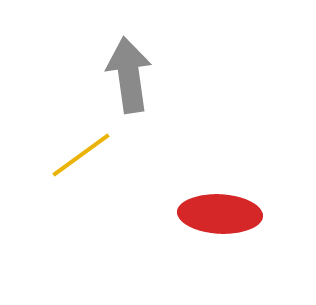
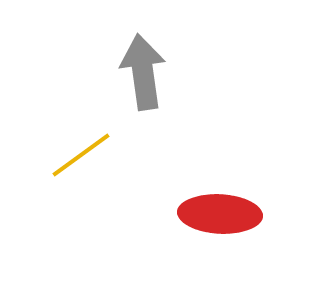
gray arrow: moved 14 px right, 3 px up
